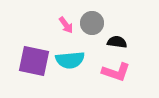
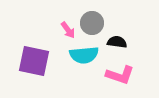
pink arrow: moved 2 px right, 5 px down
cyan semicircle: moved 14 px right, 5 px up
pink L-shape: moved 4 px right, 3 px down
